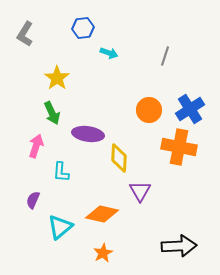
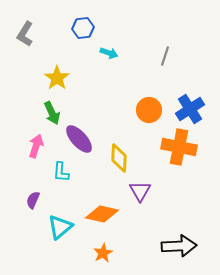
purple ellipse: moved 9 px left, 5 px down; rotated 40 degrees clockwise
